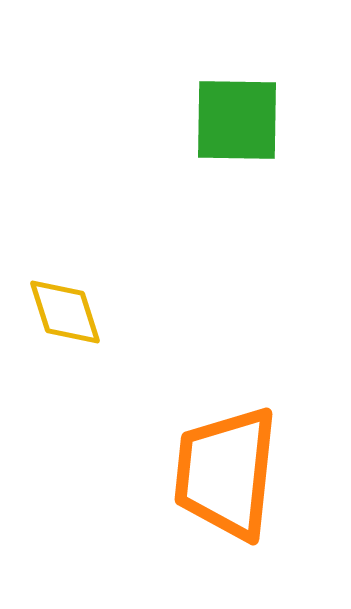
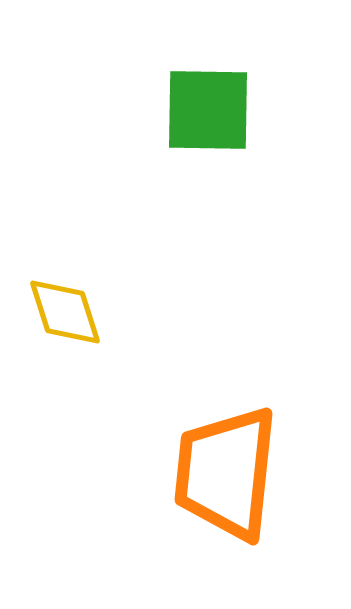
green square: moved 29 px left, 10 px up
